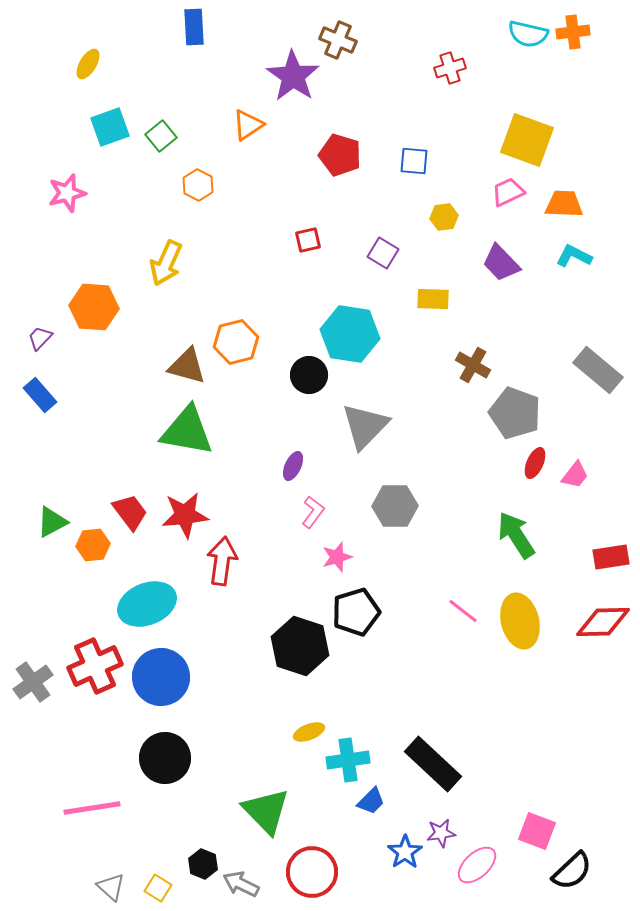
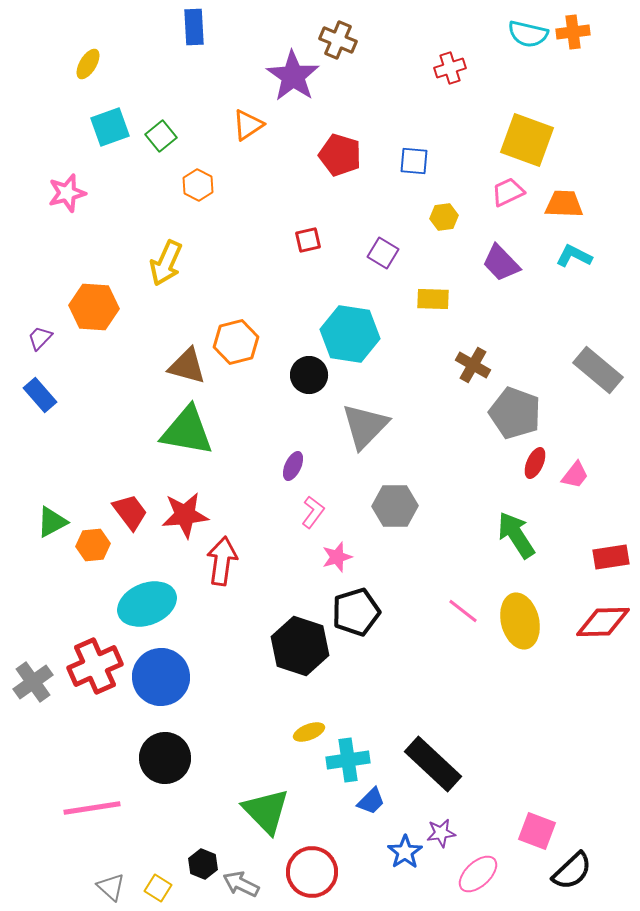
pink ellipse at (477, 865): moved 1 px right, 9 px down
